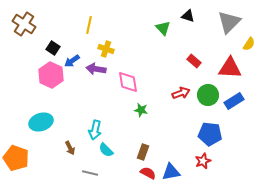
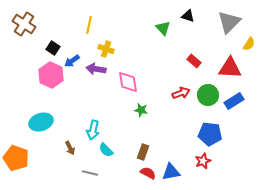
cyan arrow: moved 2 px left
